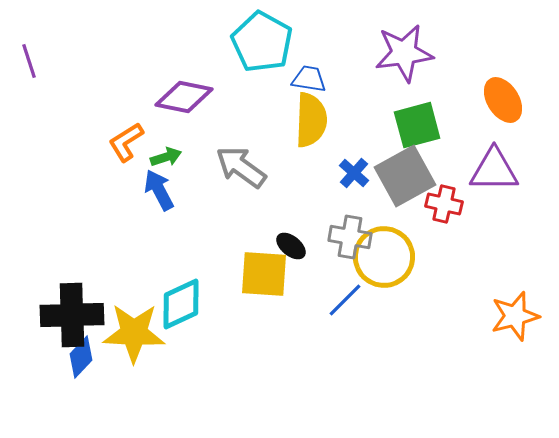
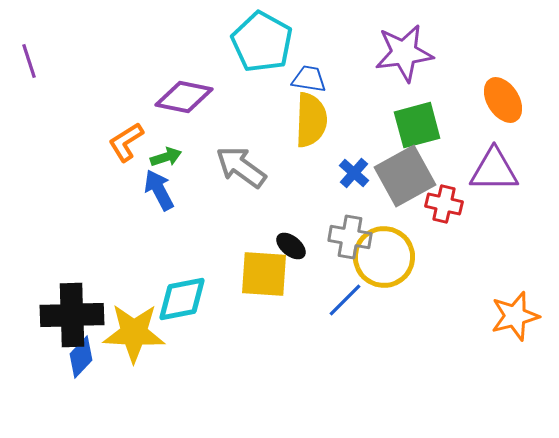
cyan diamond: moved 1 px right, 5 px up; rotated 14 degrees clockwise
